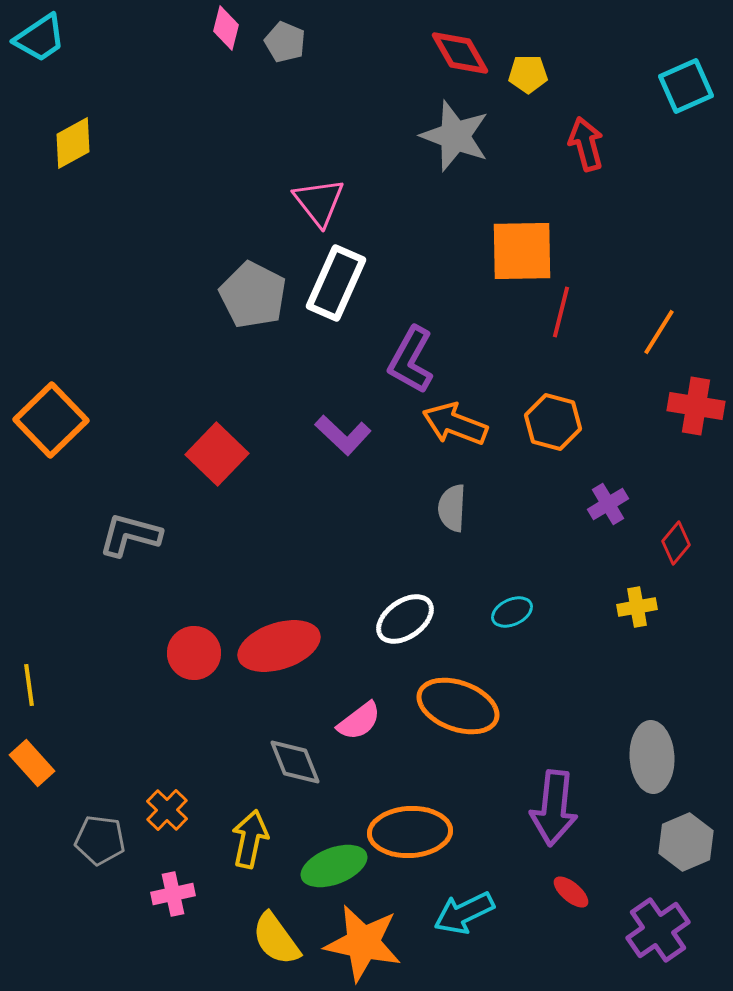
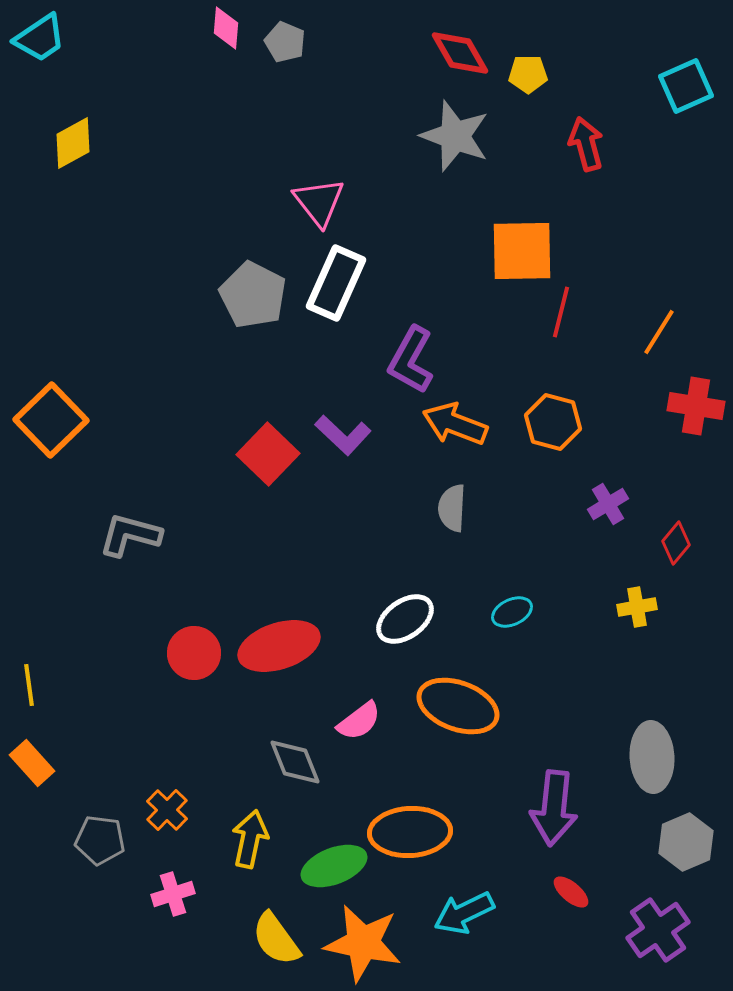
pink diamond at (226, 28): rotated 9 degrees counterclockwise
red square at (217, 454): moved 51 px right
pink cross at (173, 894): rotated 6 degrees counterclockwise
